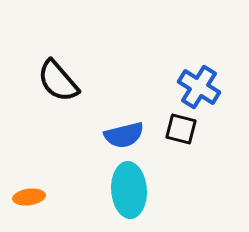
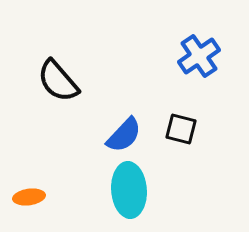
blue cross: moved 31 px up; rotated 24 degrees clockwise
blue semicircle: rotated 33 degrees counterclockwise
